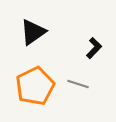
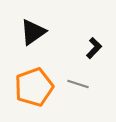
orange pentagon: moved 1 px left, 1 px down; rotated 6 degrees clockwise
